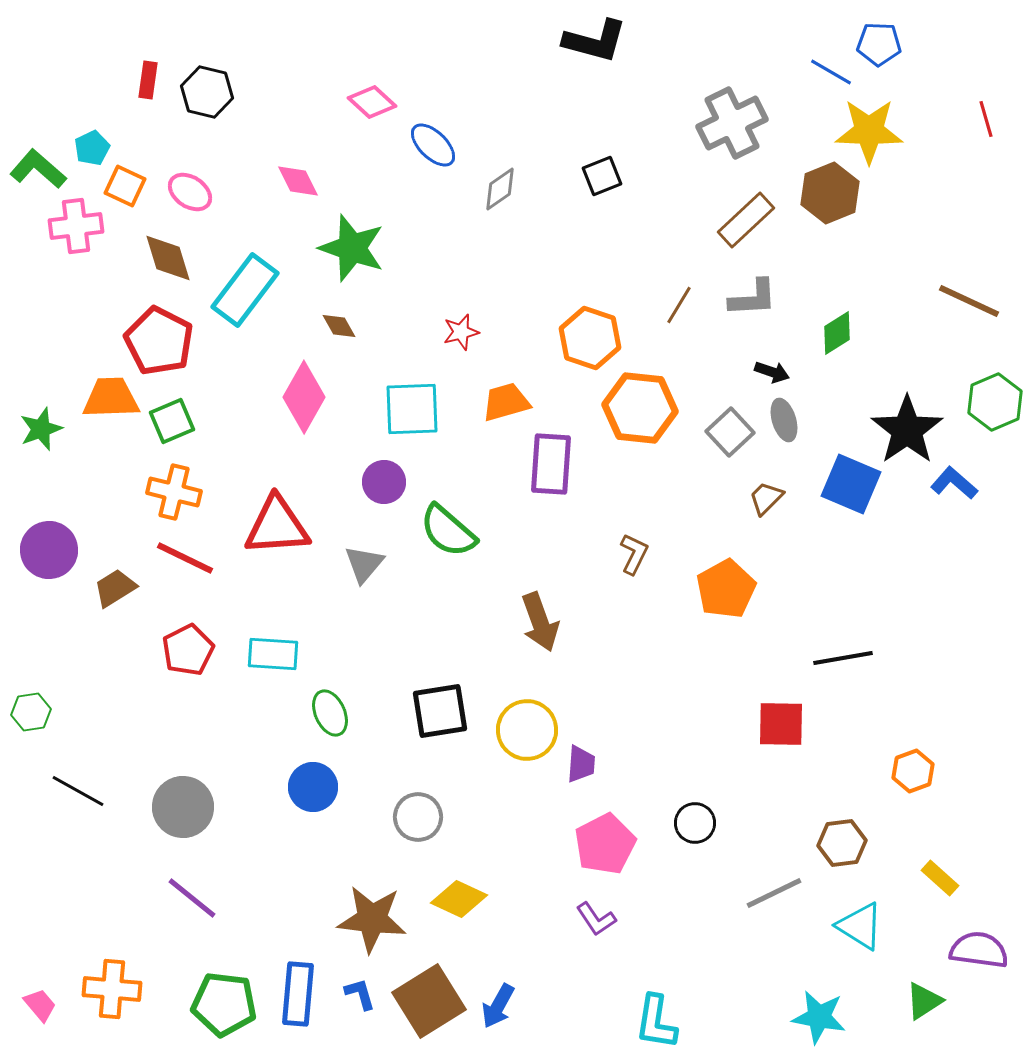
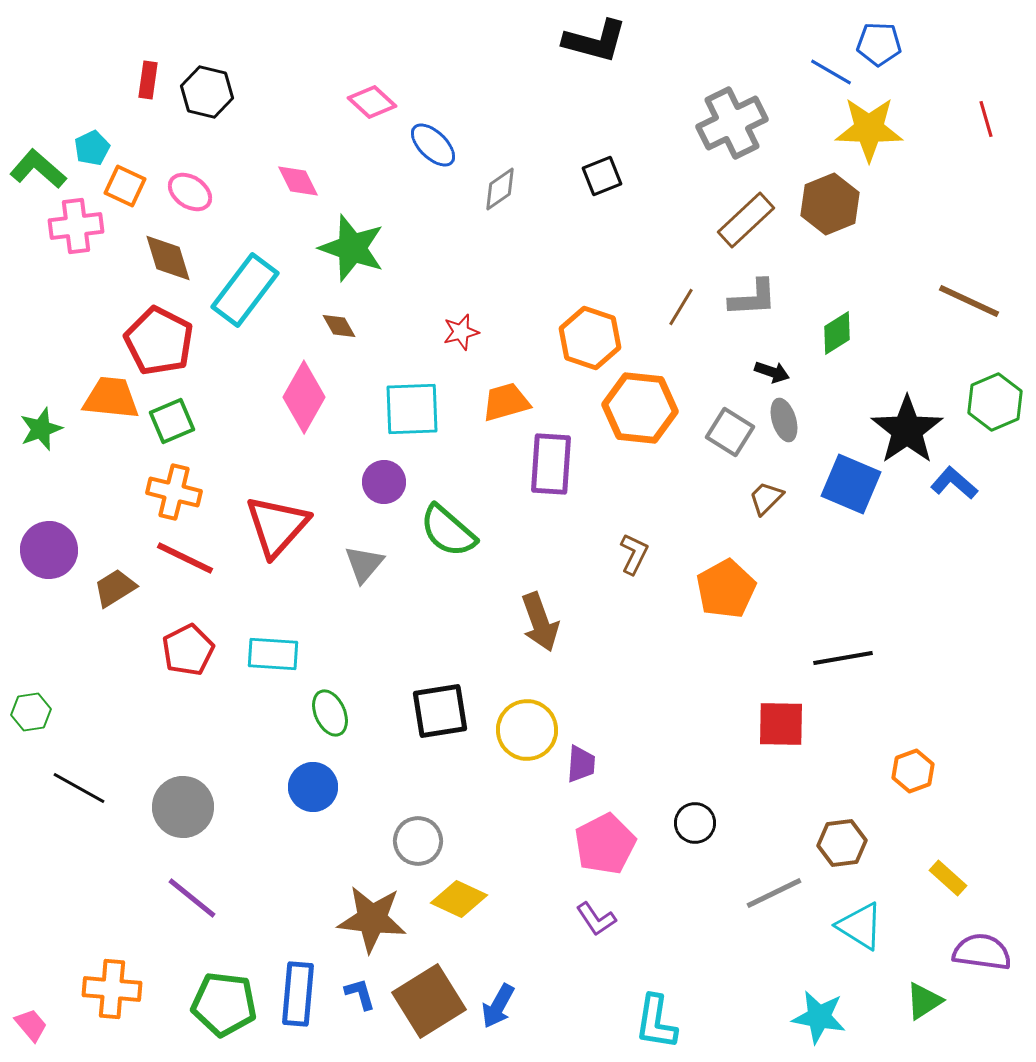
yellow star at (869, 131): moved 2 px up
brown hexagon at (830, 193): moved 11 px down
brown line at (679, 305): moved 2 px right, 2 px down
orange trapezoid at (111, 398): rotated 8 degrees clockwise
gray square at (730, 432): rotated 15 degrees counterclockwise
red triangle at (277, 526): rotated 44 degrees counterclockwise
black line at (78, 791): moved 1 px right, 3 px up
gray circle at (418, 817): moved 24 px down
yellow rectangle at (940, 878): moved 8 px right
purple semicircle at (979, 950): moved 3 px right, 2 px down
pink trapezoid at (40, 1005): moved 9 px left, 20 px down
